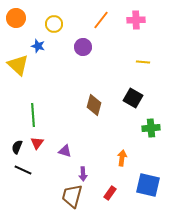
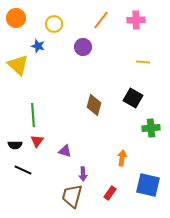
red triangle: moved 2 px up
black semicircle: moved 2 px left, 2 px up; rotated 112 degrees counterclockwise
